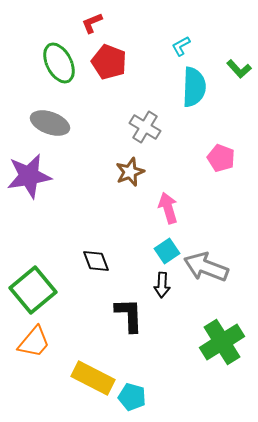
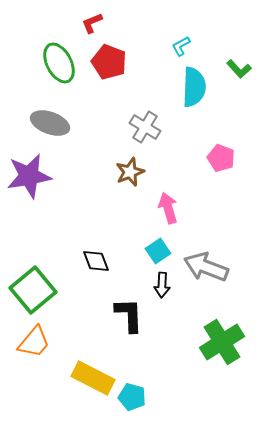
cyan square: moved 9 px left
